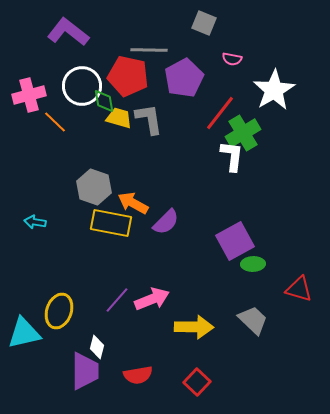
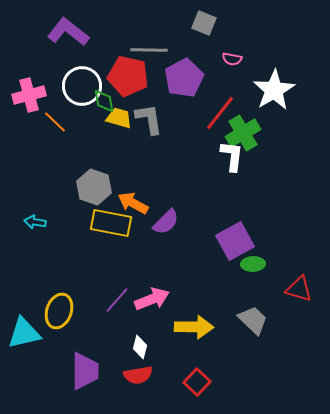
white diamond: moved 43 px right
